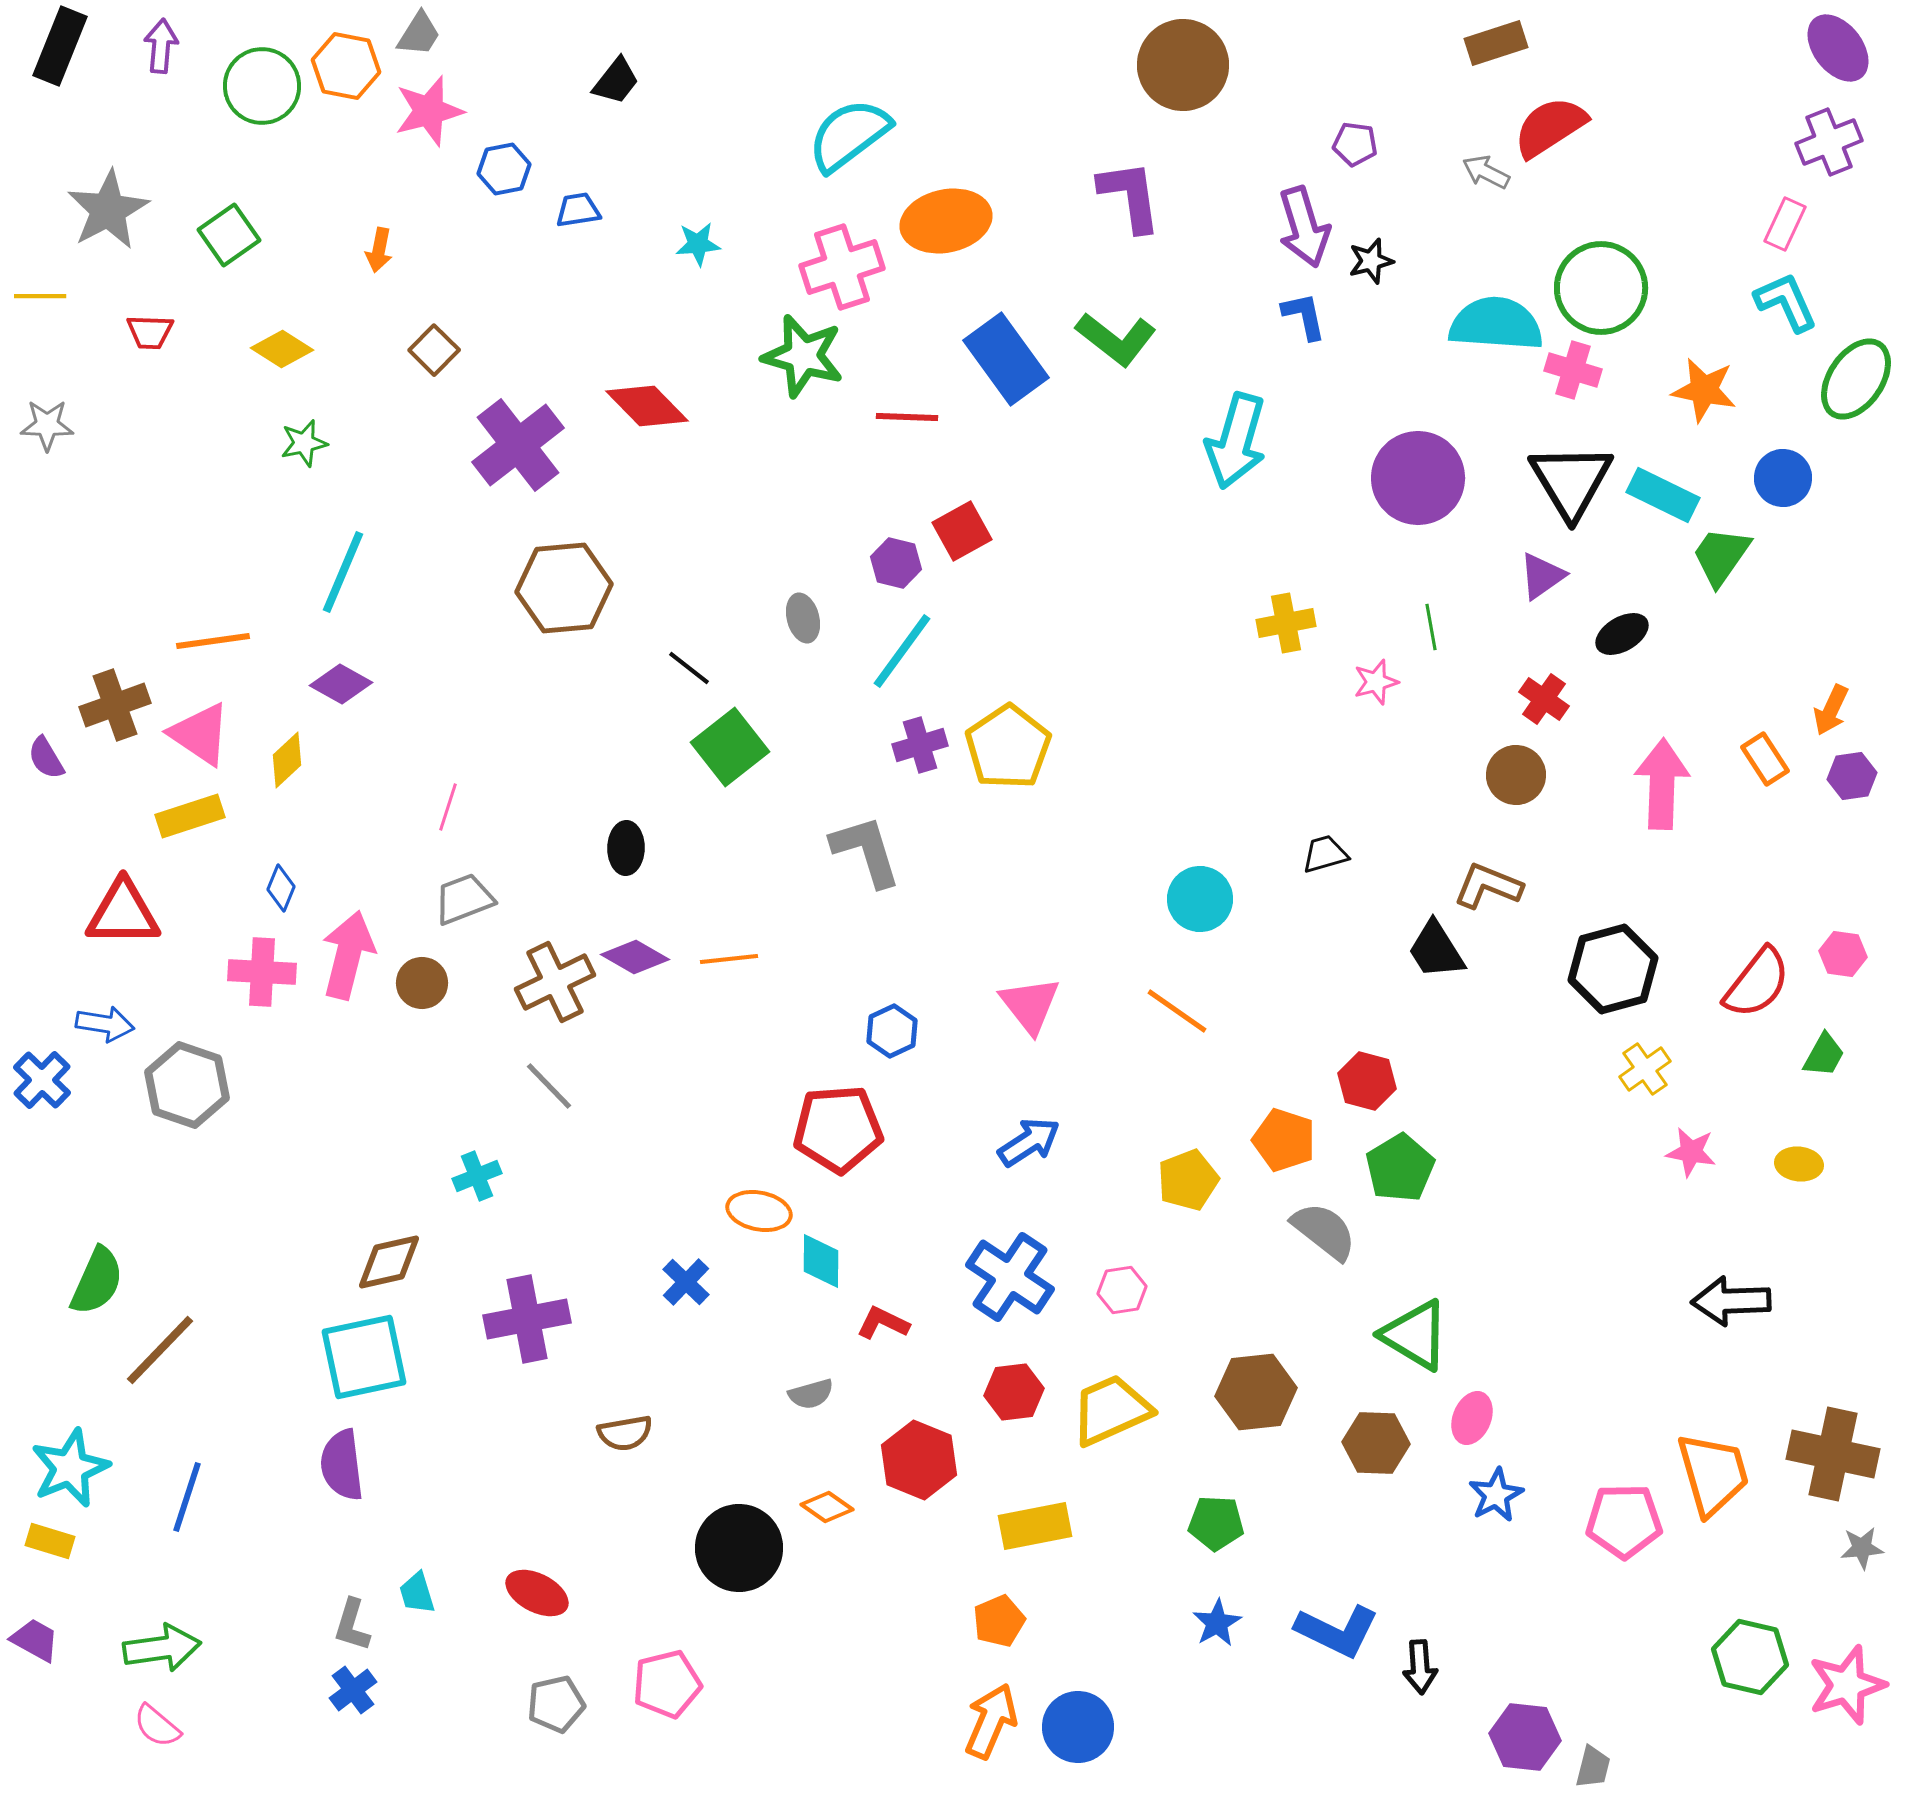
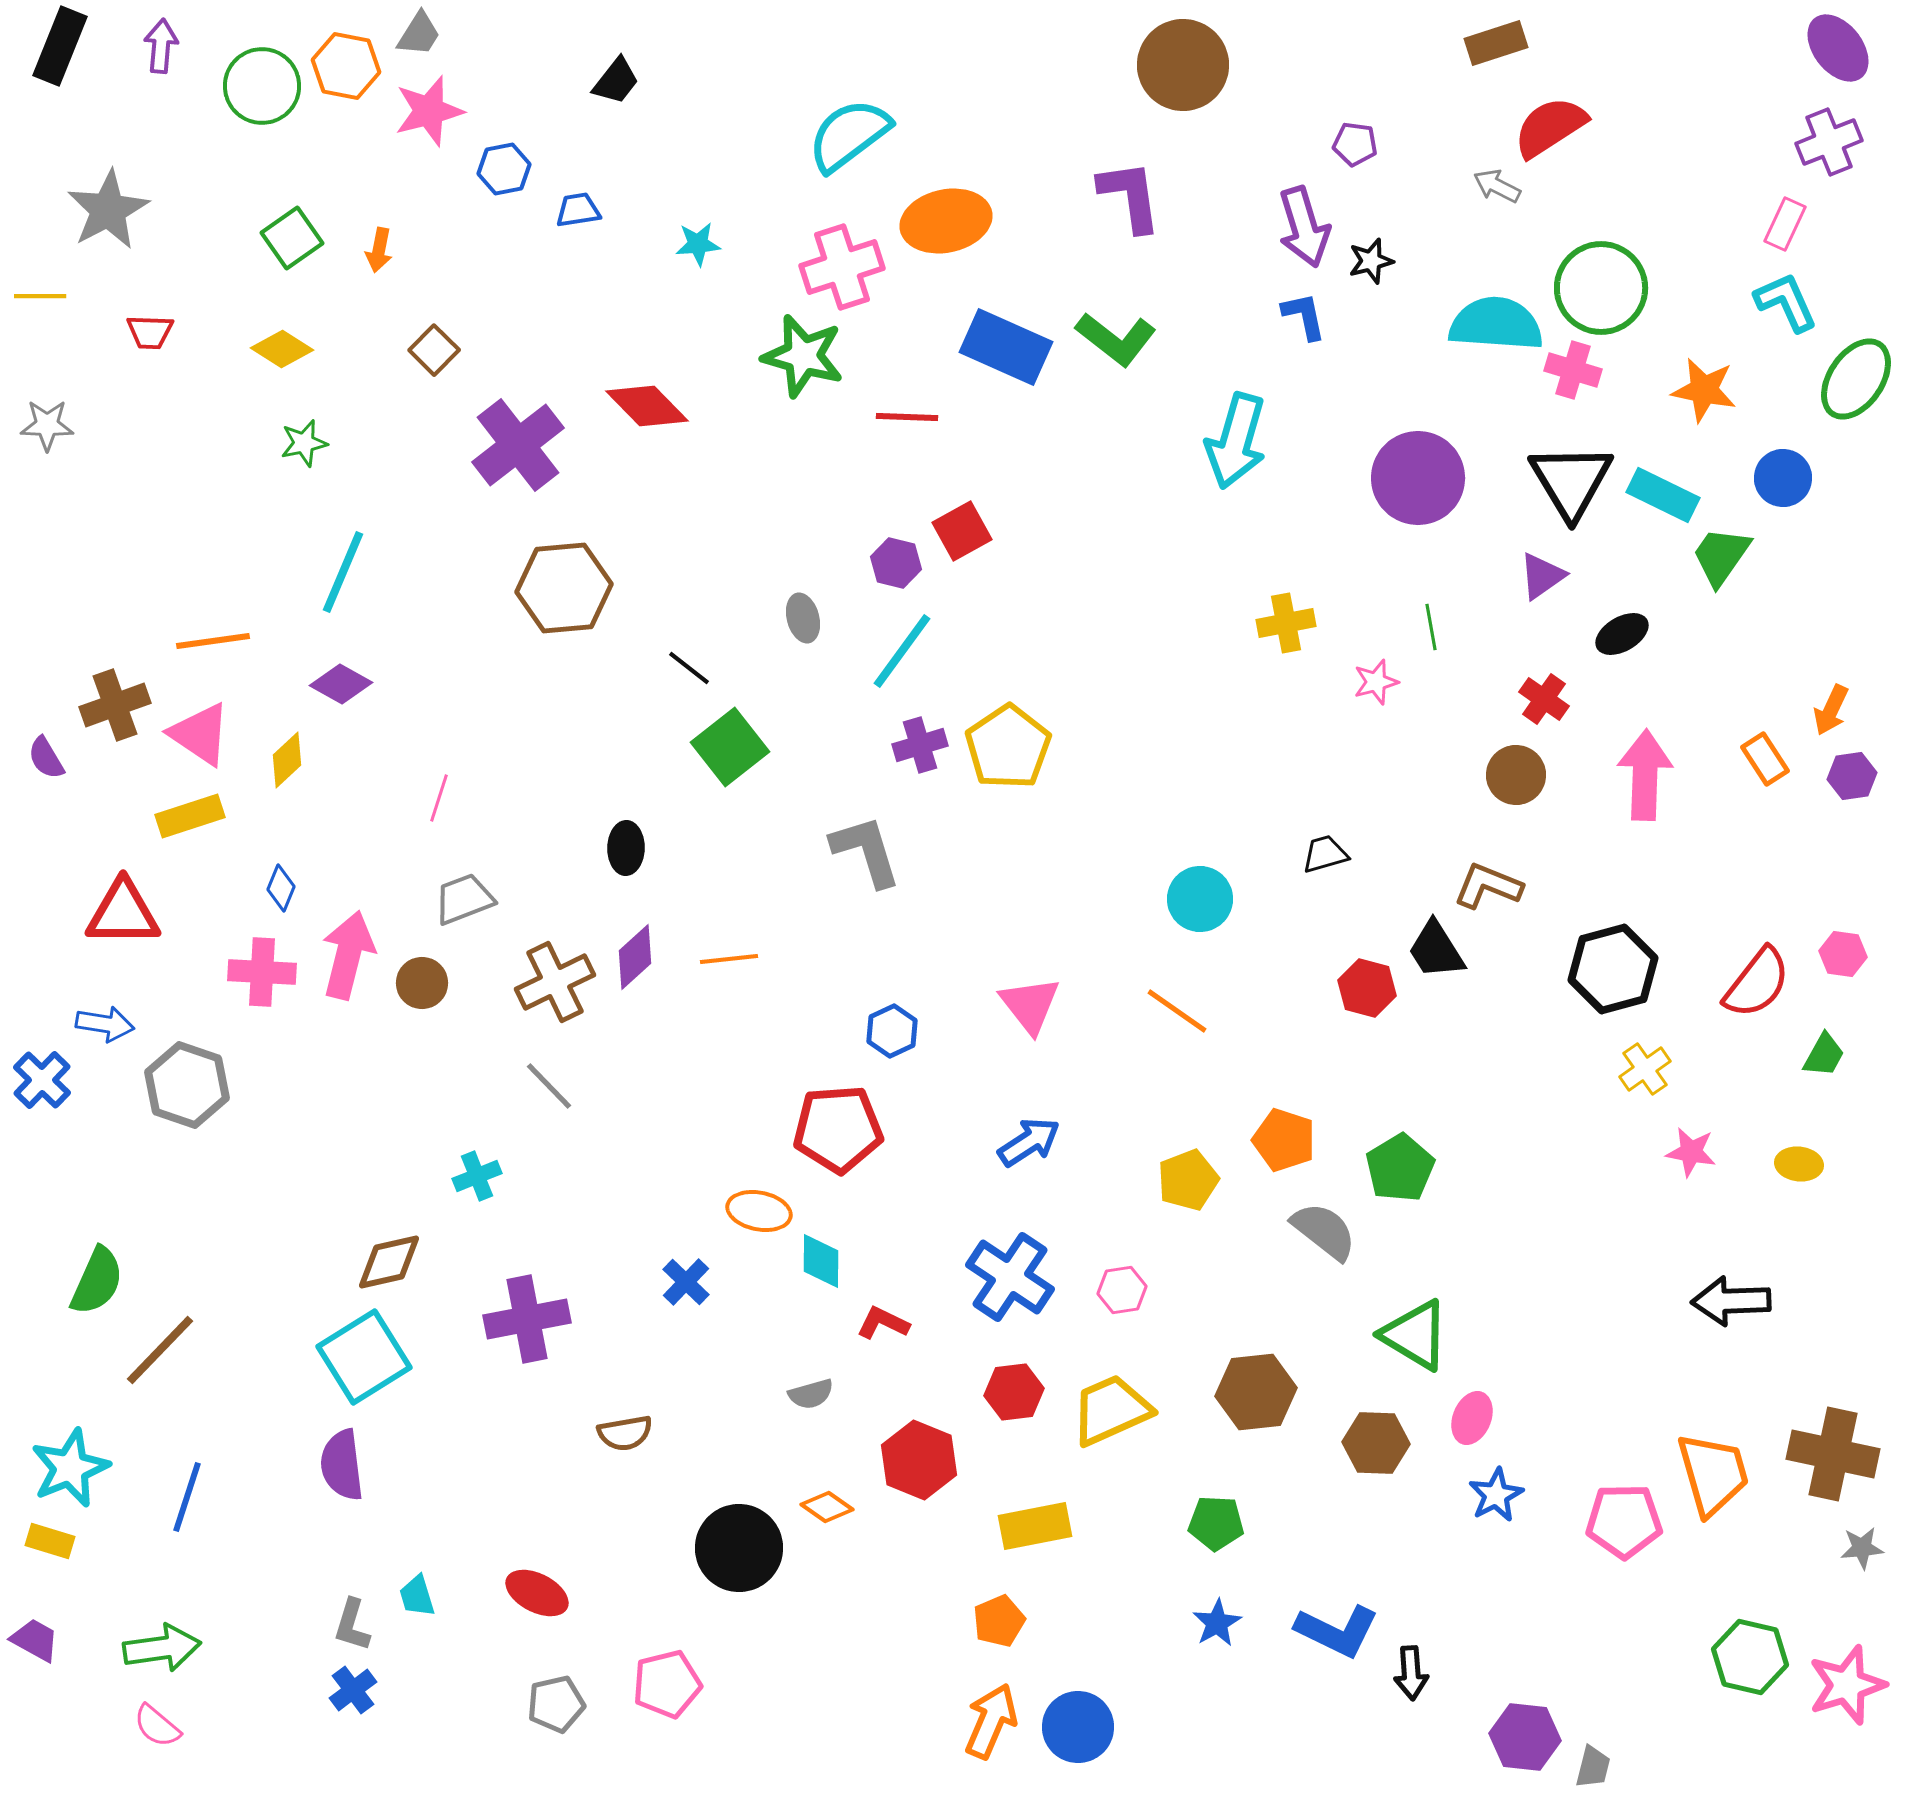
gray arrow at (1486, 172): moved 11 px right, 14 px down
green square at (229, 235): moved 63 px right, 3 px down
blue rectangle at (1006, 359): moved 12 px up; rotated 30 degrees counterclockwise
pink arrow at (1662, 784): moved 17 px left, 9 px up
pink line at (448, 807): moved 9 px left, 9 px up
purple diamond at (635, 957): rotated 72 degrees counterclockwise
red hexagon at (1367, 1081): moved 93 px up
cyan square at (364, 1357): rotated 20 degrees counterclockwise
cyan trapezoid at (417, 1593): moved 3 px down
black arrow at (1420, 1667): moved 9 px left, 6 px down
